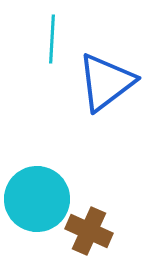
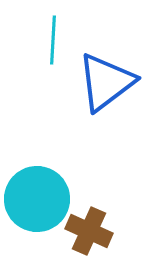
cyan line: moved 1 px right, 1 px down
